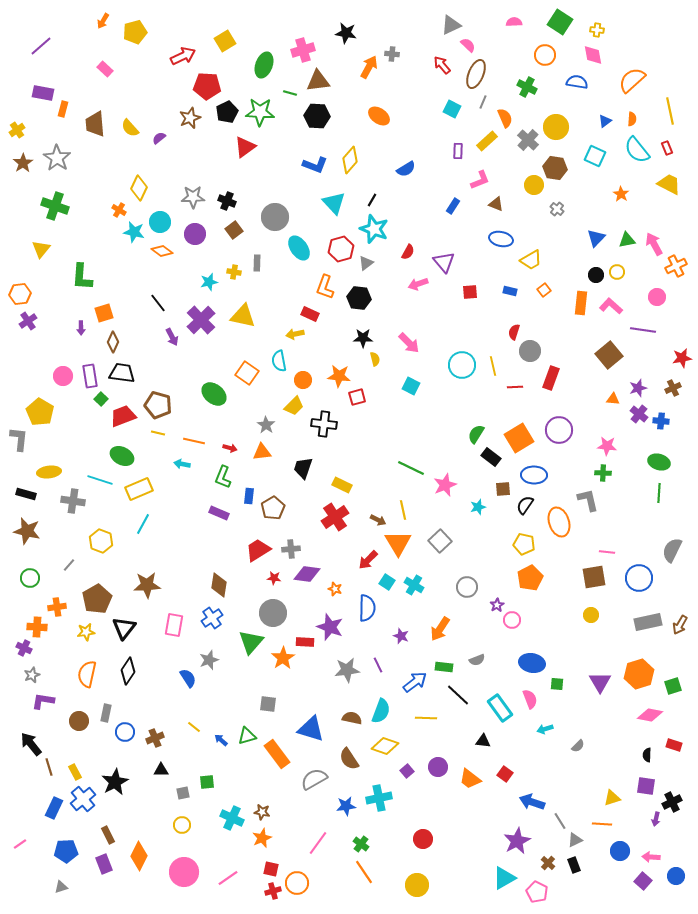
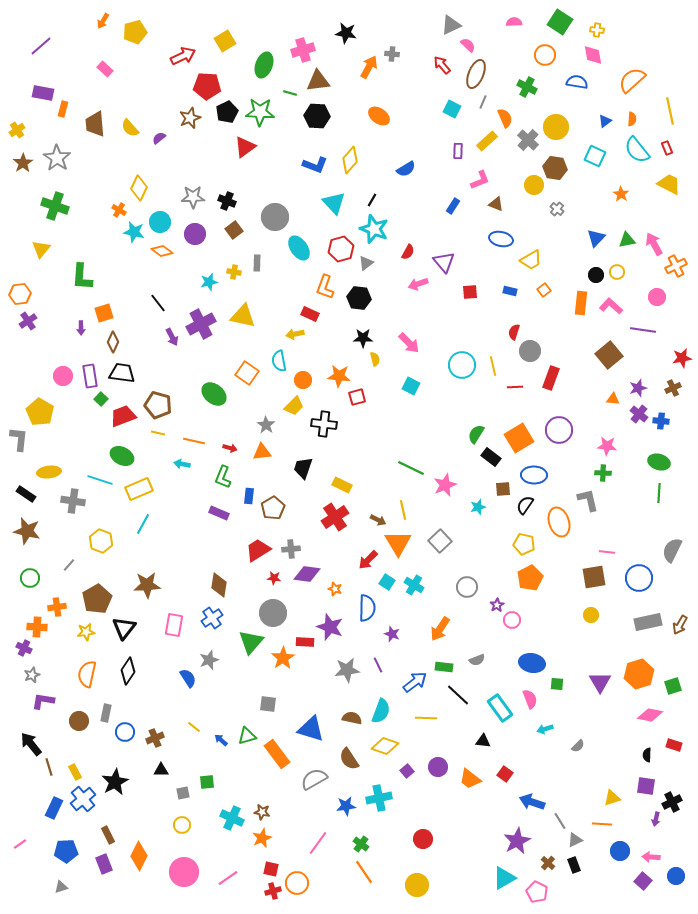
purple cross at (201, 320): moved 4 px down; rotated 16 degrees clockwise
black rectangle at (26, 494): rotated 18 degrees clockwise
purple star at (401, 636): moved 9 px left, 2 px up
